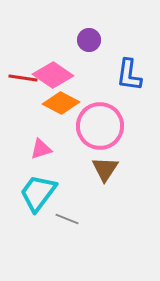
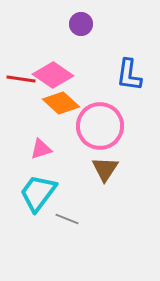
purple circle: moved 8 px left, 16 px up
red line: moved 2 px left, 1 px down
orange diamond: rotated 15 degrees clockwise
